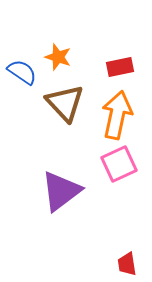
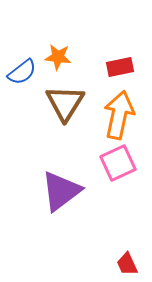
orange star: rotated 12 degrees counterclockwise
blue semicircle: rotated 108 degrees clockwise
brown triangle: rotated 15 degrees clockwise
orange arrow: moved 2 px right
pink square: moved 1 px left, 1 px up
red trapezoid: rotated 15 degrees counterclockwise
